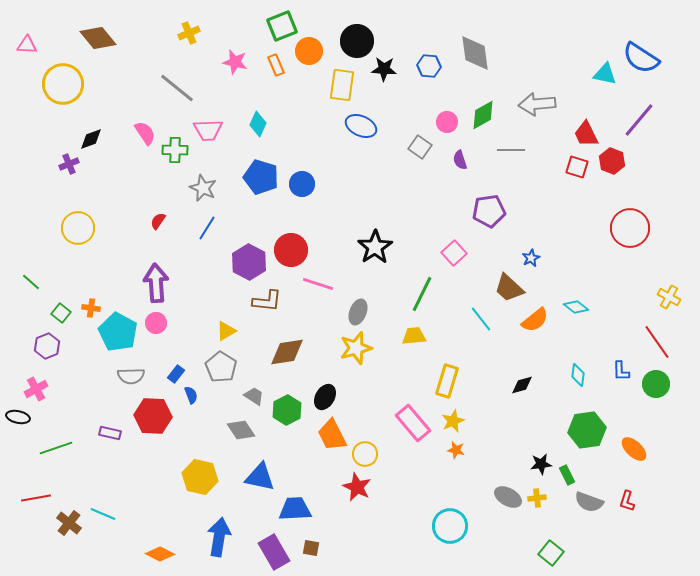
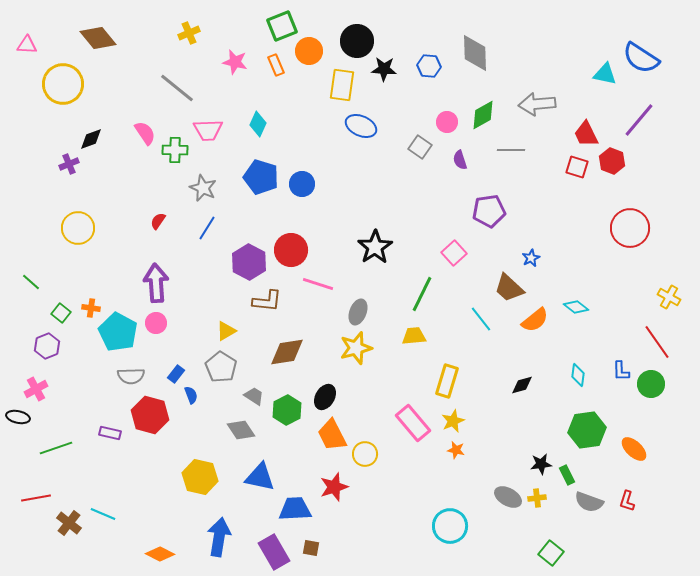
gray diamond at (475, 53): rotated 6 degrees clockwise
green circle at (656, 384): moved 5 px left
red hexagon at (153, 416): moved 3 px left, 1 px up; rotated 12 degrees clockwise
red star at (357, 487): moved 23 px left; rotated 28 degrees clockwise
